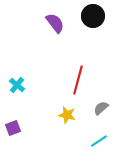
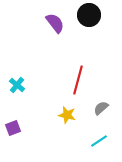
black circle: moved 4 px left, 1 px up
